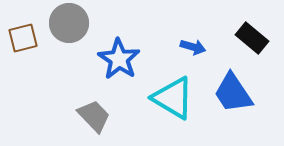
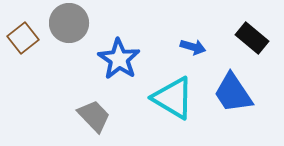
brown square: rotated 24 degrees counterclockwise
